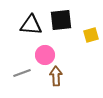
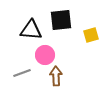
black triangle: moved 5 px down
